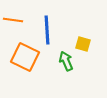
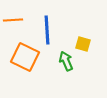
orange line: rotated 12 degrees counterclockwise
